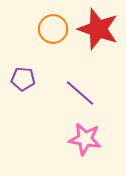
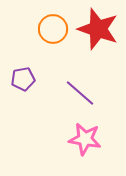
purple pentagon: rotated 15 degrees counterclockwise
